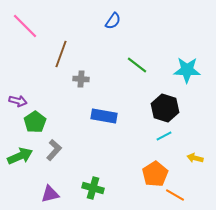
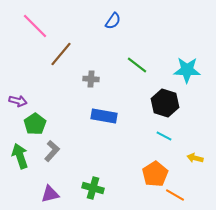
pink line: moved 10 px right
brown line: rotated 20 degrees clockwise
gray cross: moved 10 px right
black hexagon: moved 5 px up
green pentagon: moved 2 px down
cyan line: rotated 56 degrees clockwise
gray L-shape: moved 2 px left, 1 px down
green arrow: rotated 85 degrees counterclockwise
